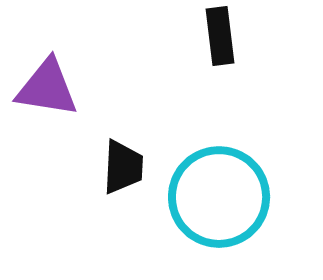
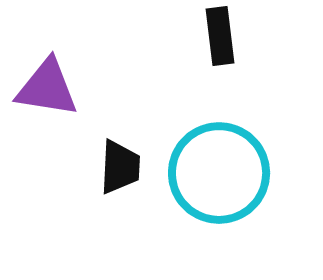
black trapezoid: moved 3 px left
cyan circle: moved 24 px up
